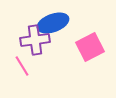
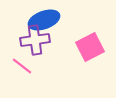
blue ellipse: moved 9 px left, 3 px up
pink line: rotated 20 degrees counterclockwise
